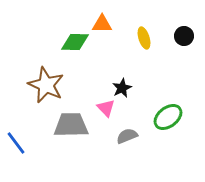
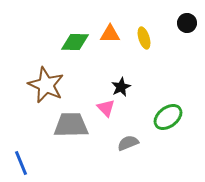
orange triangle: moved 8 px right, 10 px down
black circle: moved 3 px right, 13 px up
black star: moved 1 px left, 1 px up
gray semicircle: moved 1 px right, 7 px down
blue line: moved 5 px right, 20 px down; rotated 15 degrees clockwise
